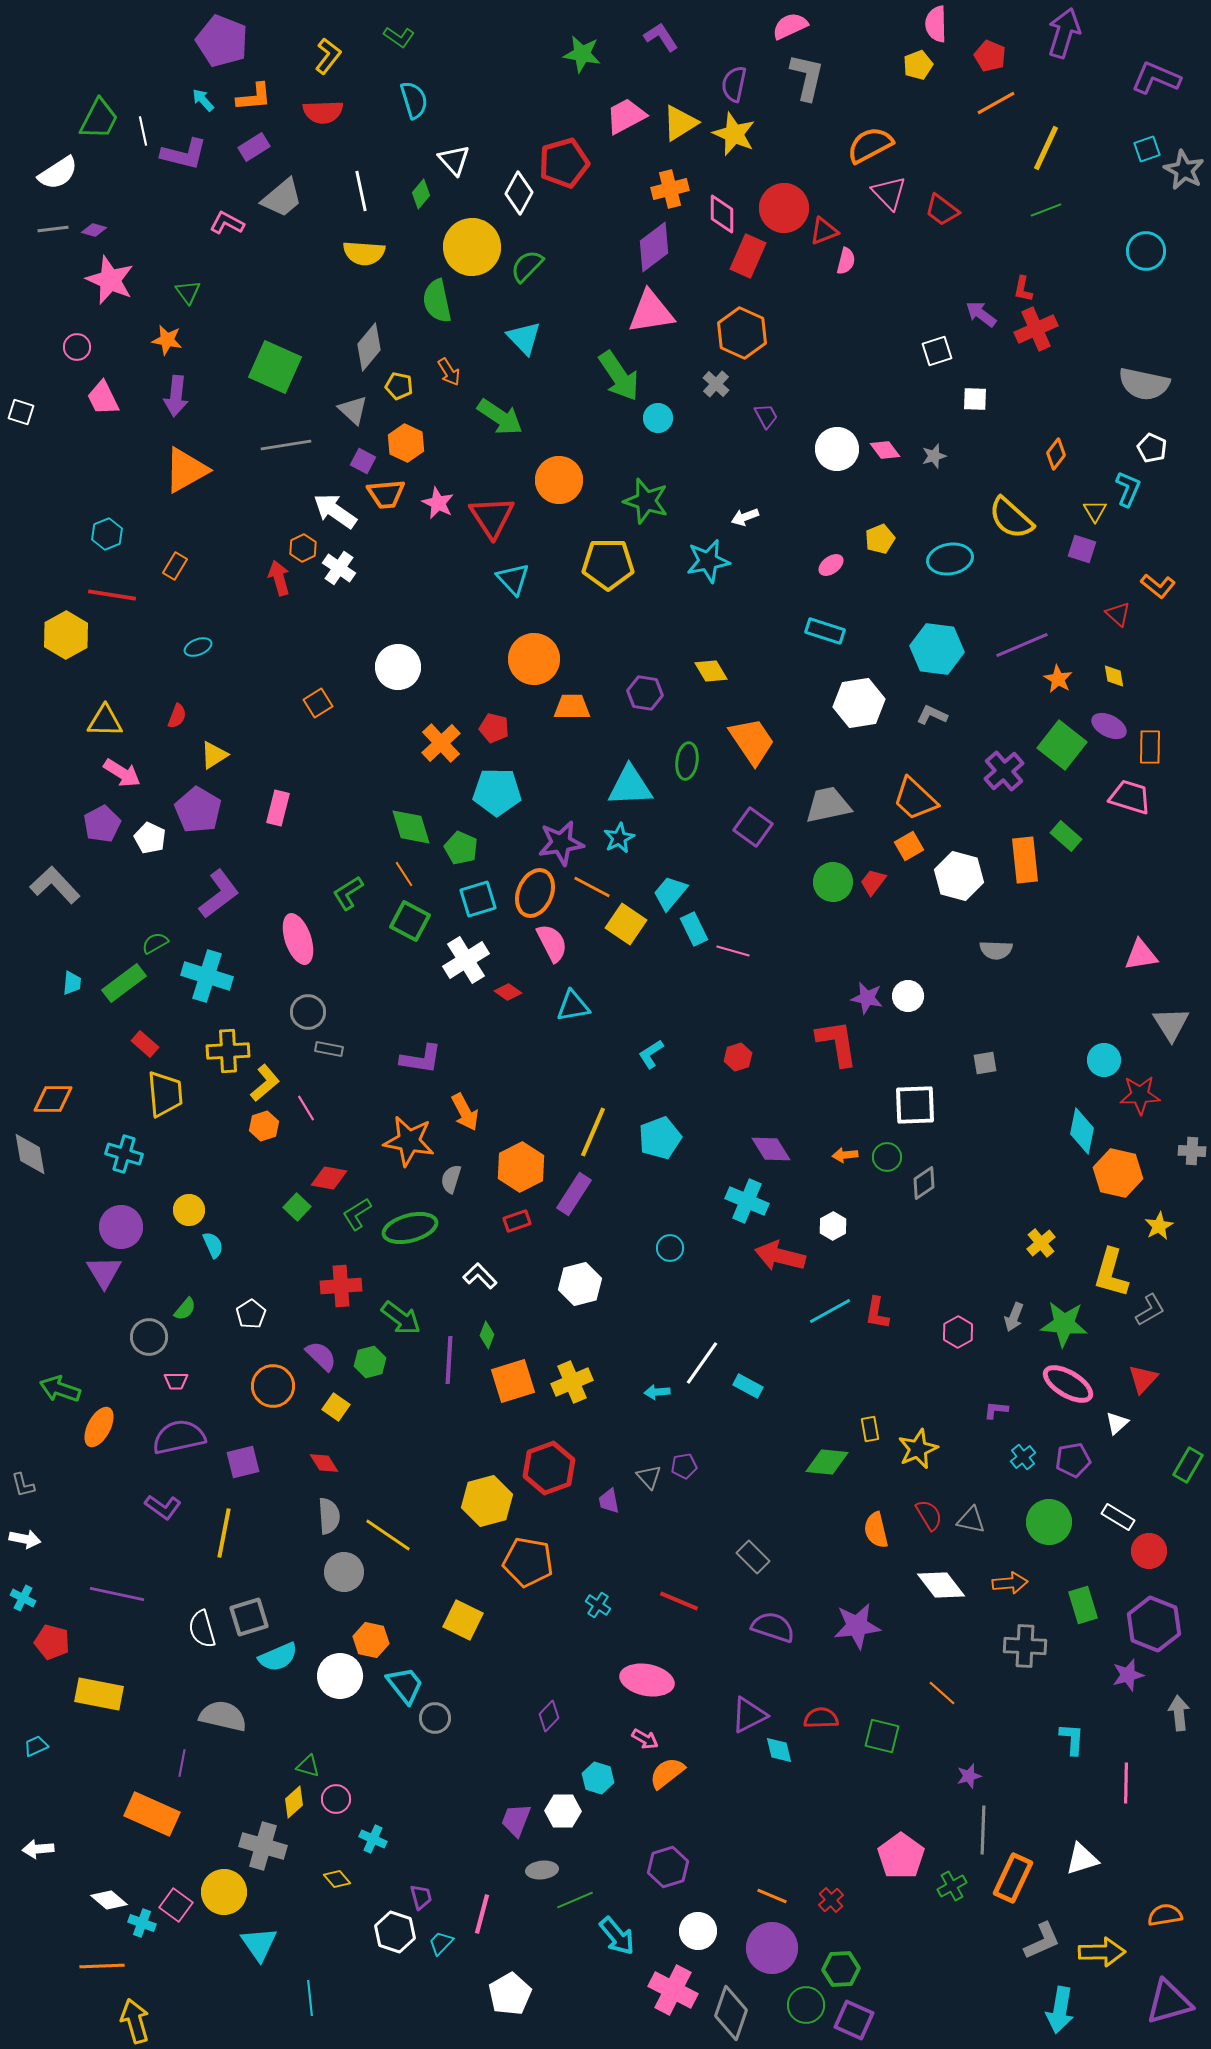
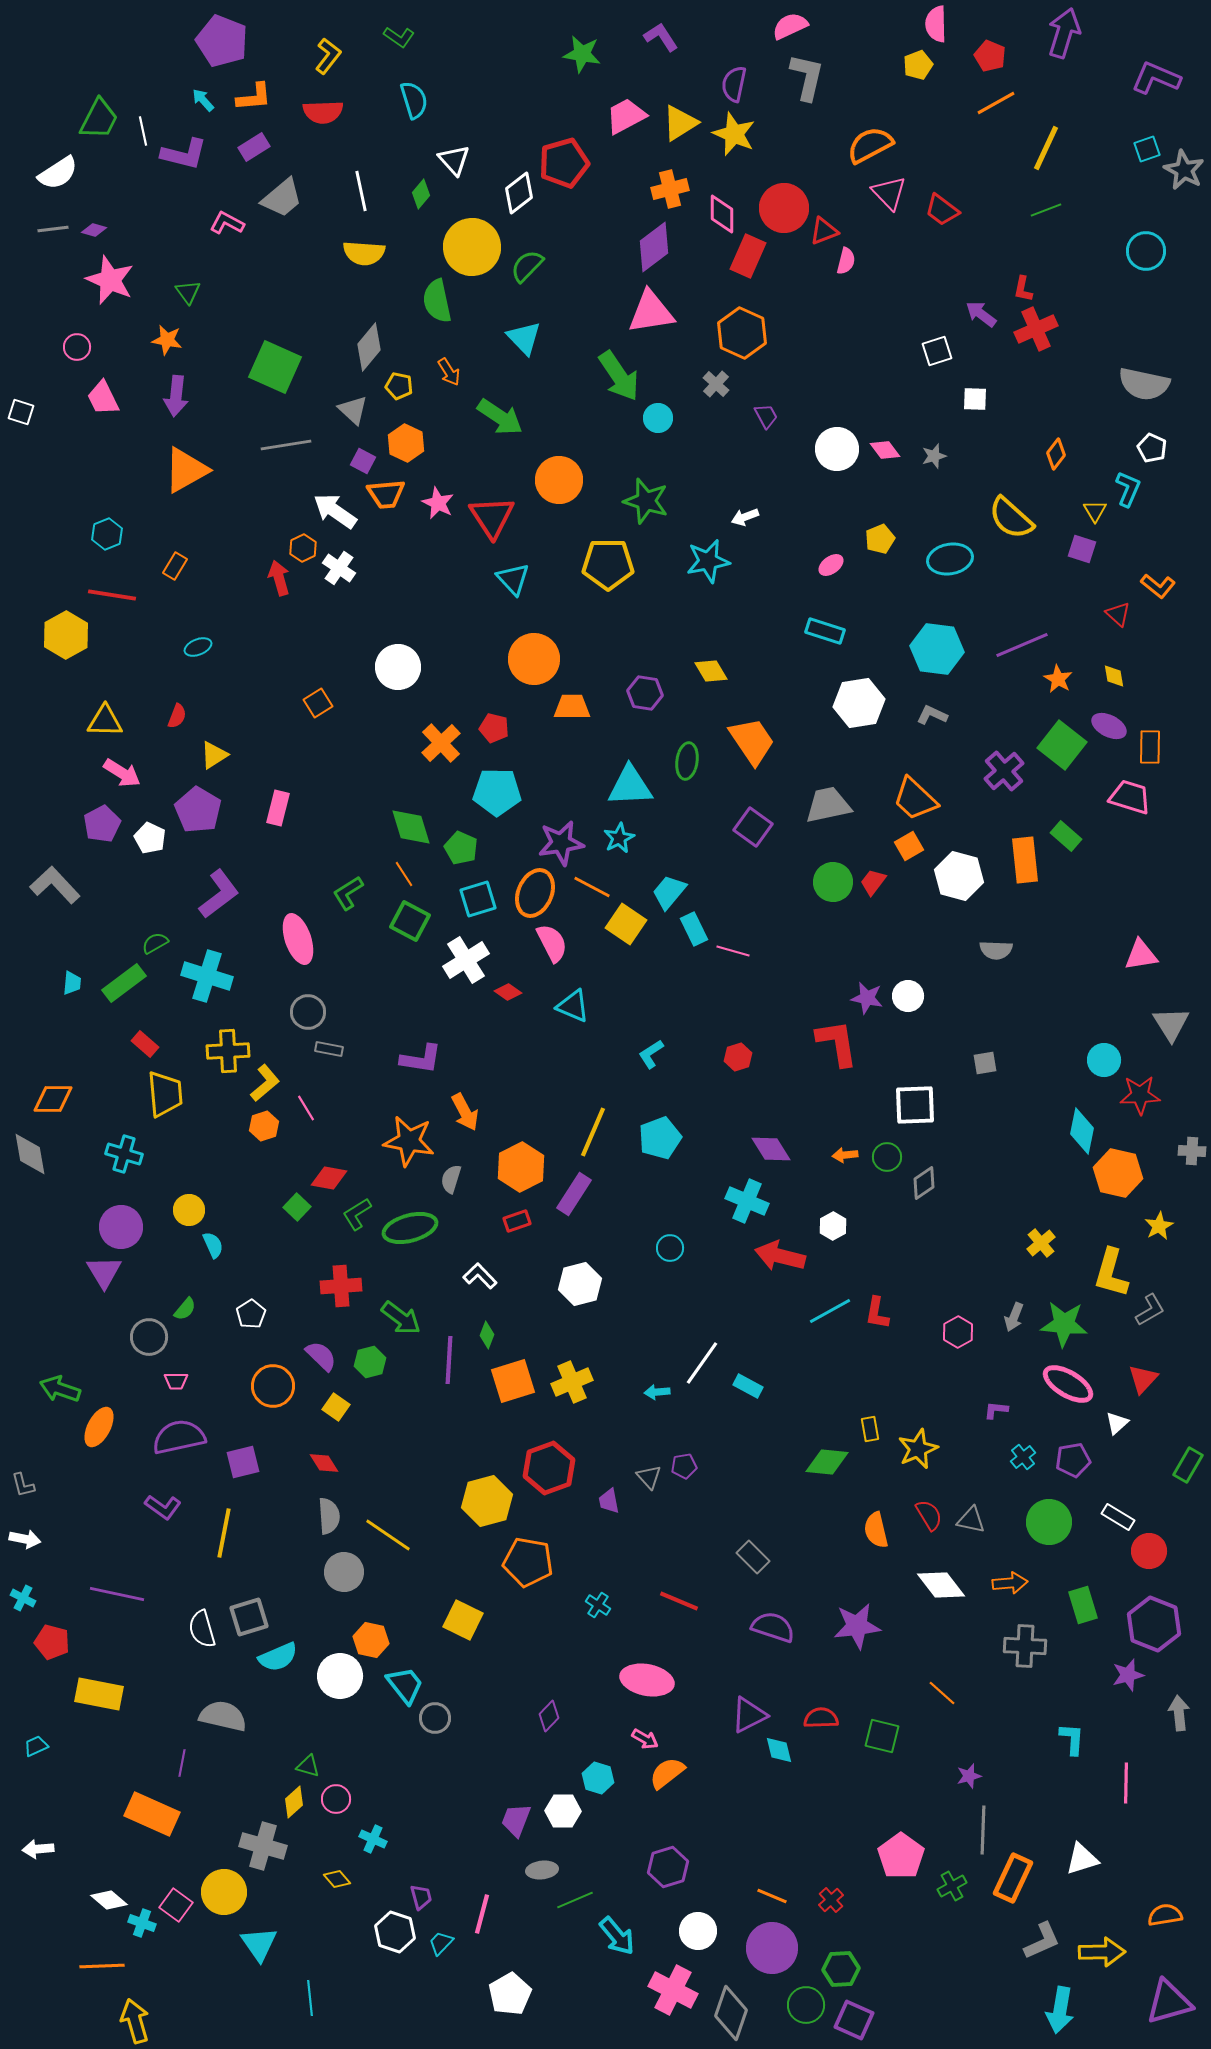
white diamond at (519, 193): rotated 24 degrees clockwise
cyan trapezoid at (670, 893): moved 1 px left, 1 px up
cyan triangle at (573, 1006): rotated 33 degrees clockwise
